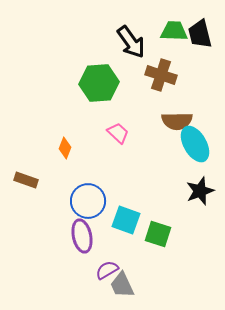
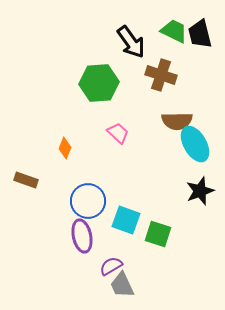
green trapezoid: rotated 24 degrees clockwise
purple semicircle: moved 4 px right, 4 px up
